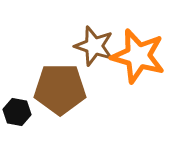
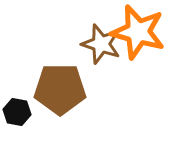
brown star: moved 7 px right, 2 px up
orange star: moved 24 px up
